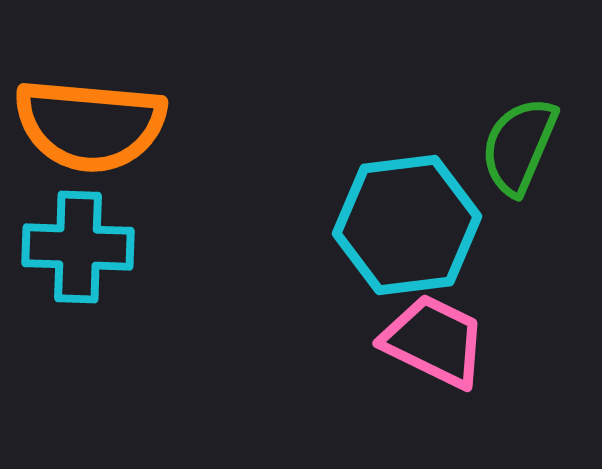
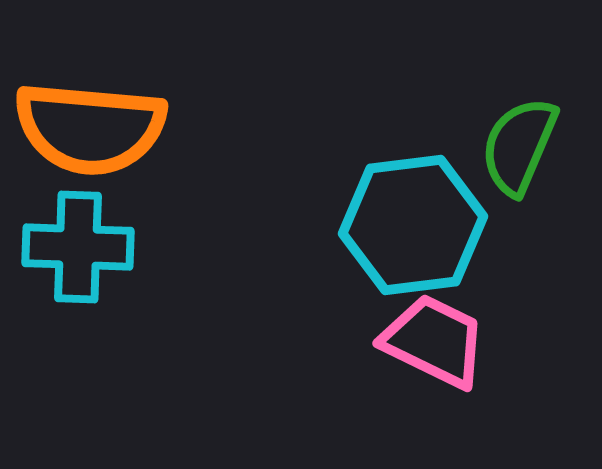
orange semicircle: moved 3 px down
cyan hexagon: moved 6 px right
